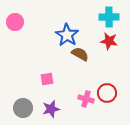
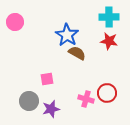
brown semicircle: moved 3 px left, 1 px up
gray circle: moved 6 px right, 7 px up
